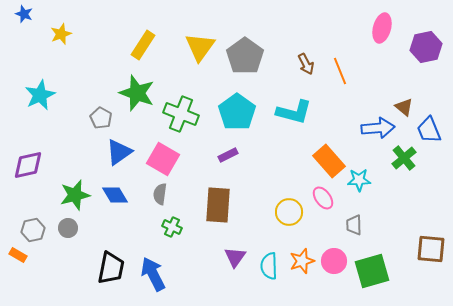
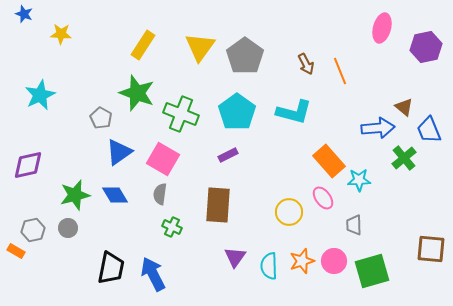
yellow star at (61, 34): rotated 25 degrees clockwise
orange rectangle at (18, 255): moved 2 px left, 4 px up
